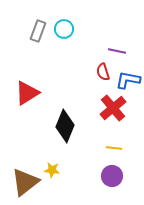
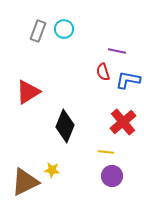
red triangle: moved 1 px right, 1 px up
red cross: moved 10 px right, 14 px down
yellow line: moved 8 px left, 4 px down
brown triangle: rotated 12 degrees clockwise
